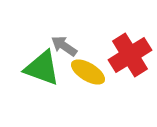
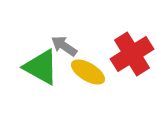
red cross: moved 2 px right, 1 px up
green triangle: moved 1 px left, 1 px up; rotated 9 degrees clockwise
